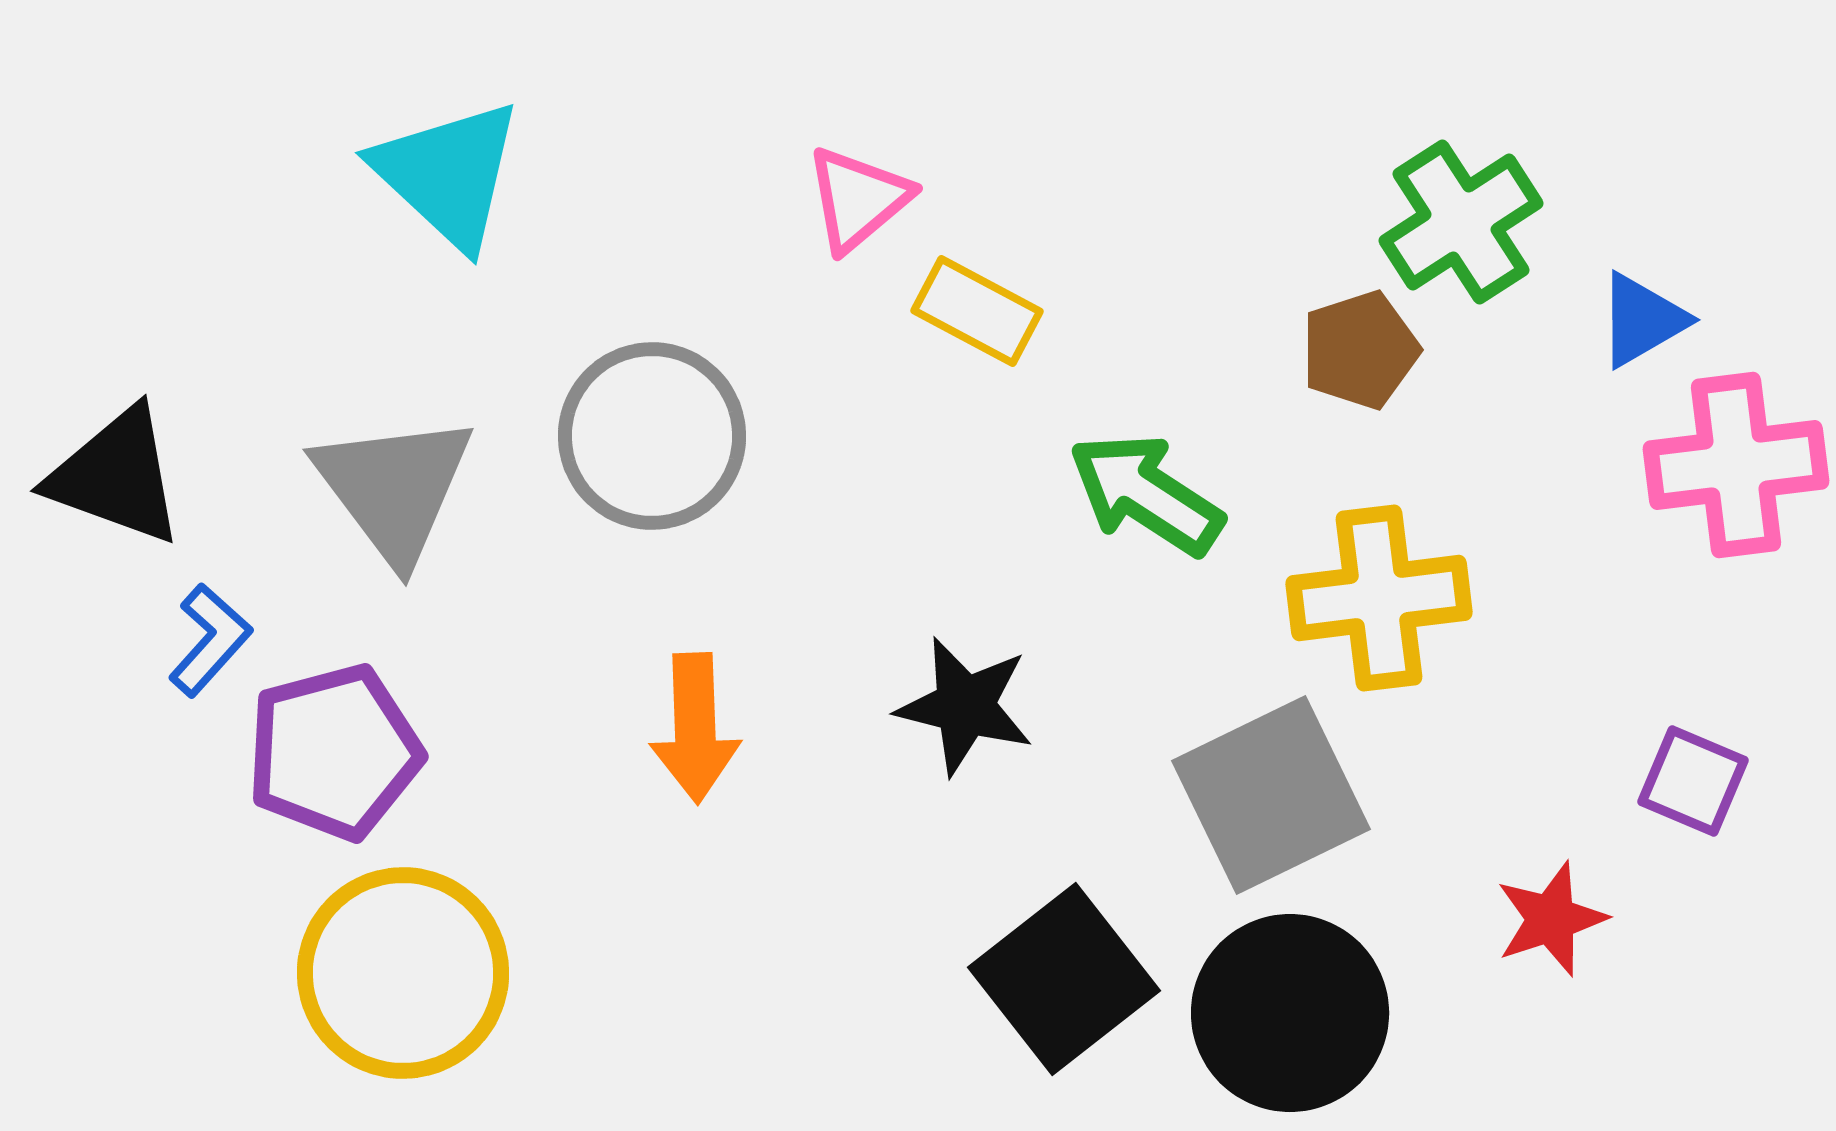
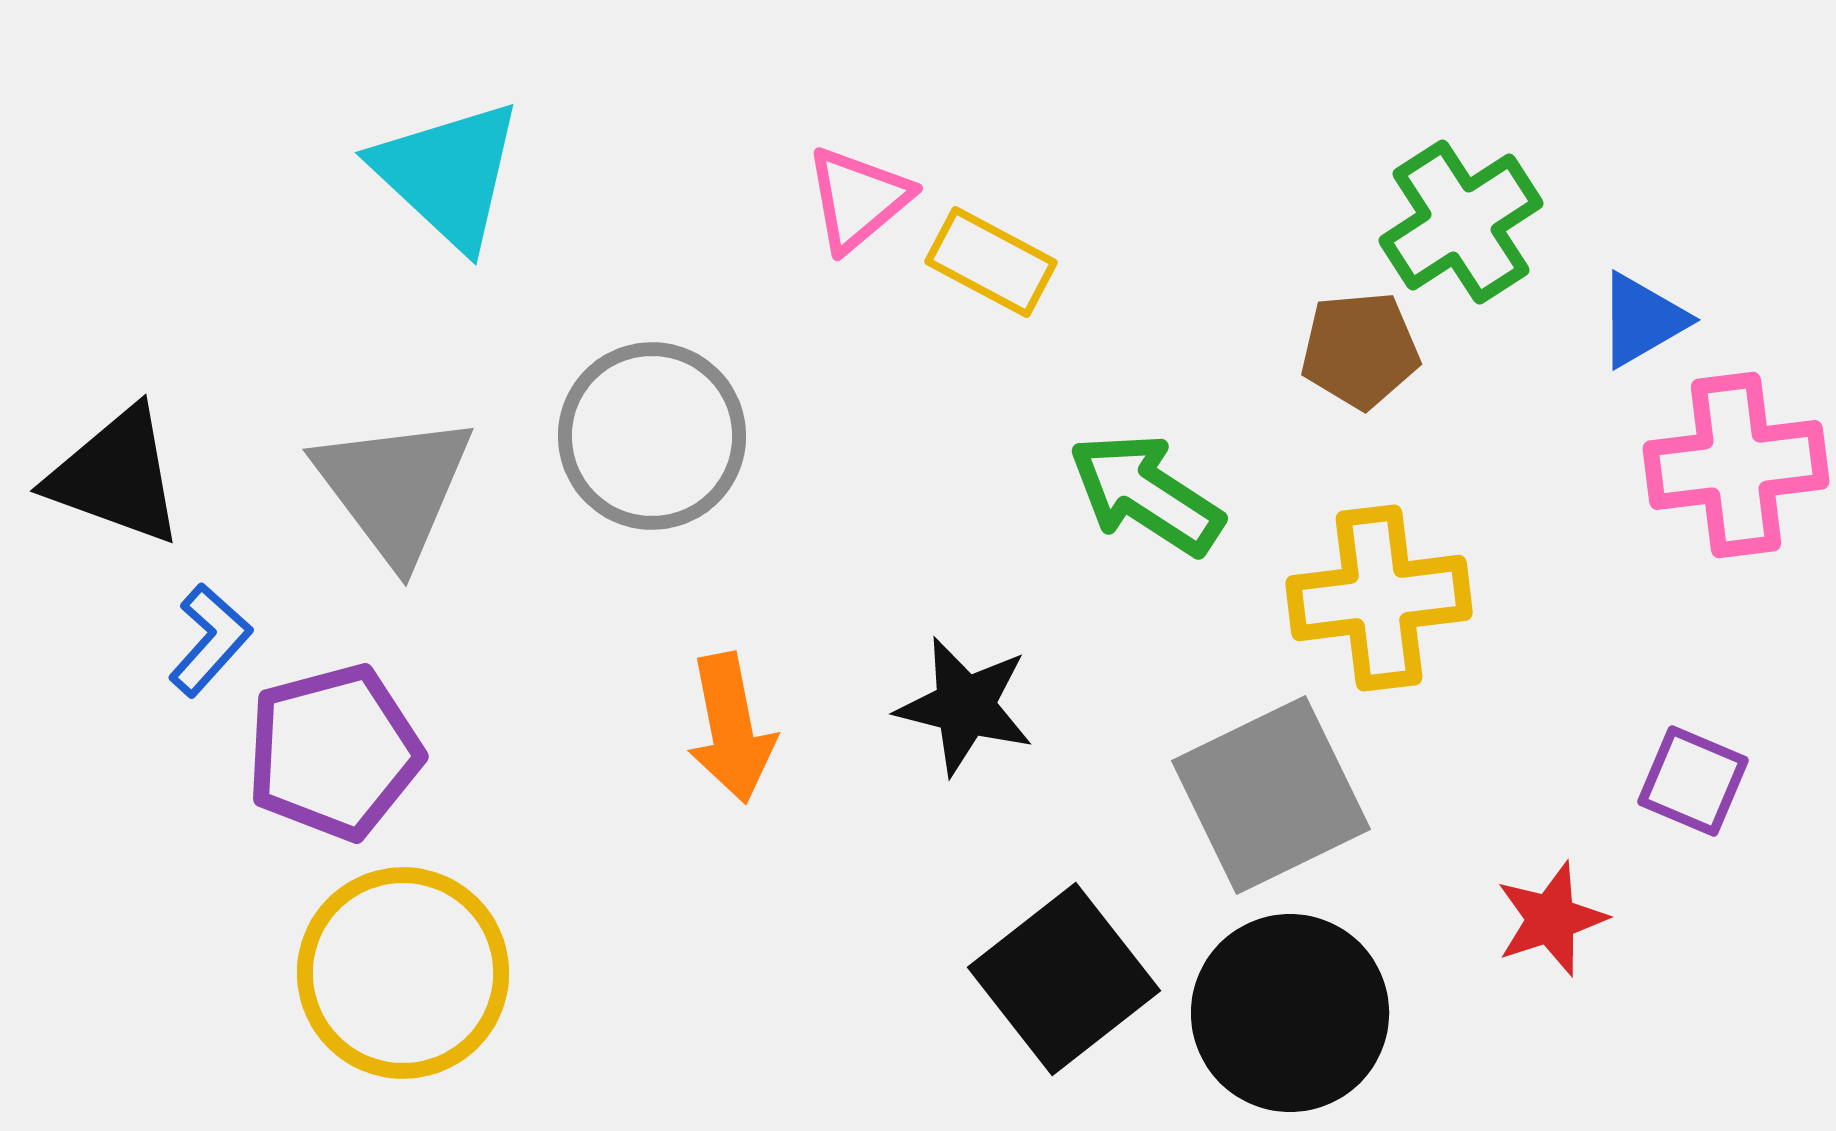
yellow rectangle: moved 14 px right, 49 px up
brown pentagon: rotated 13 degrees clockwise
orange arrow: moved 36 px right; rotated 9 degrees counterclockwise
